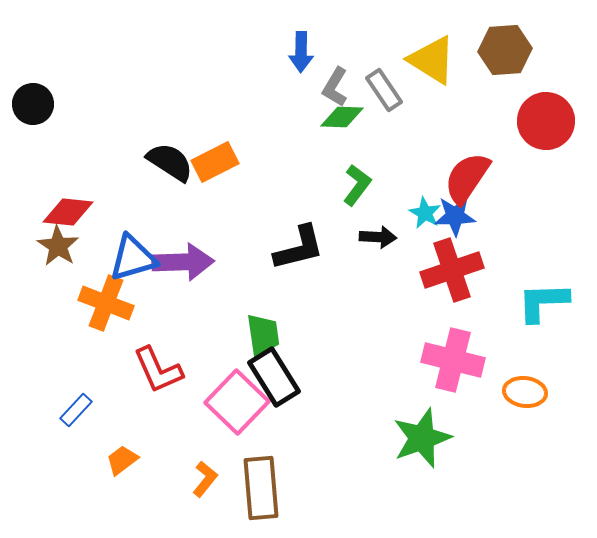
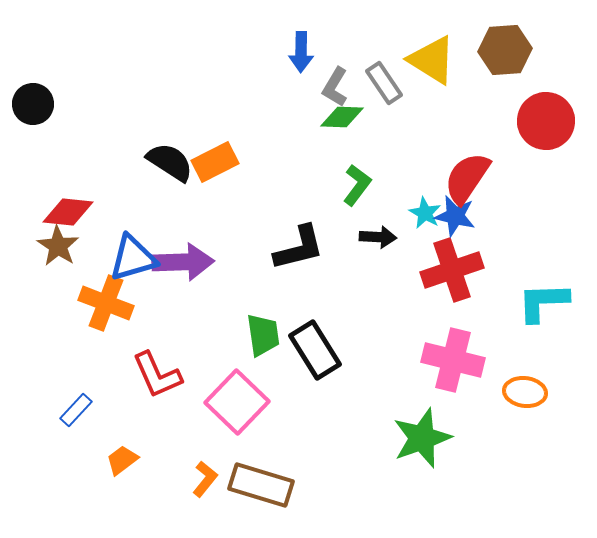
gray rectangle: moved 7 px up
blue star: rotated 15 degrees clockwise
red L-shape: moved 1 px left, 5 px down
black rectangle: moved 41 px right, 27 px up
brown rectangle: moved 3 px up; rotated 68 degrees counterclockwise
